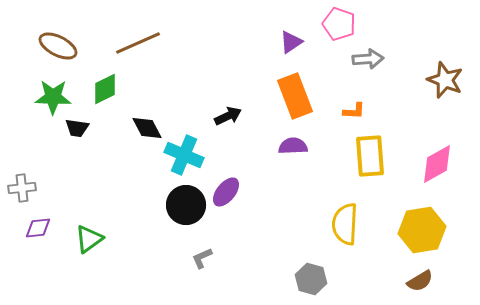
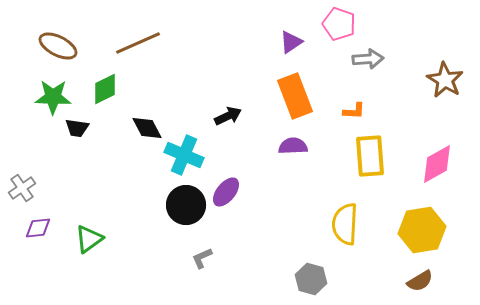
brown star: rotated 9 degrees clockwise
gray cross: rotated 28 degrees counterclockwise
